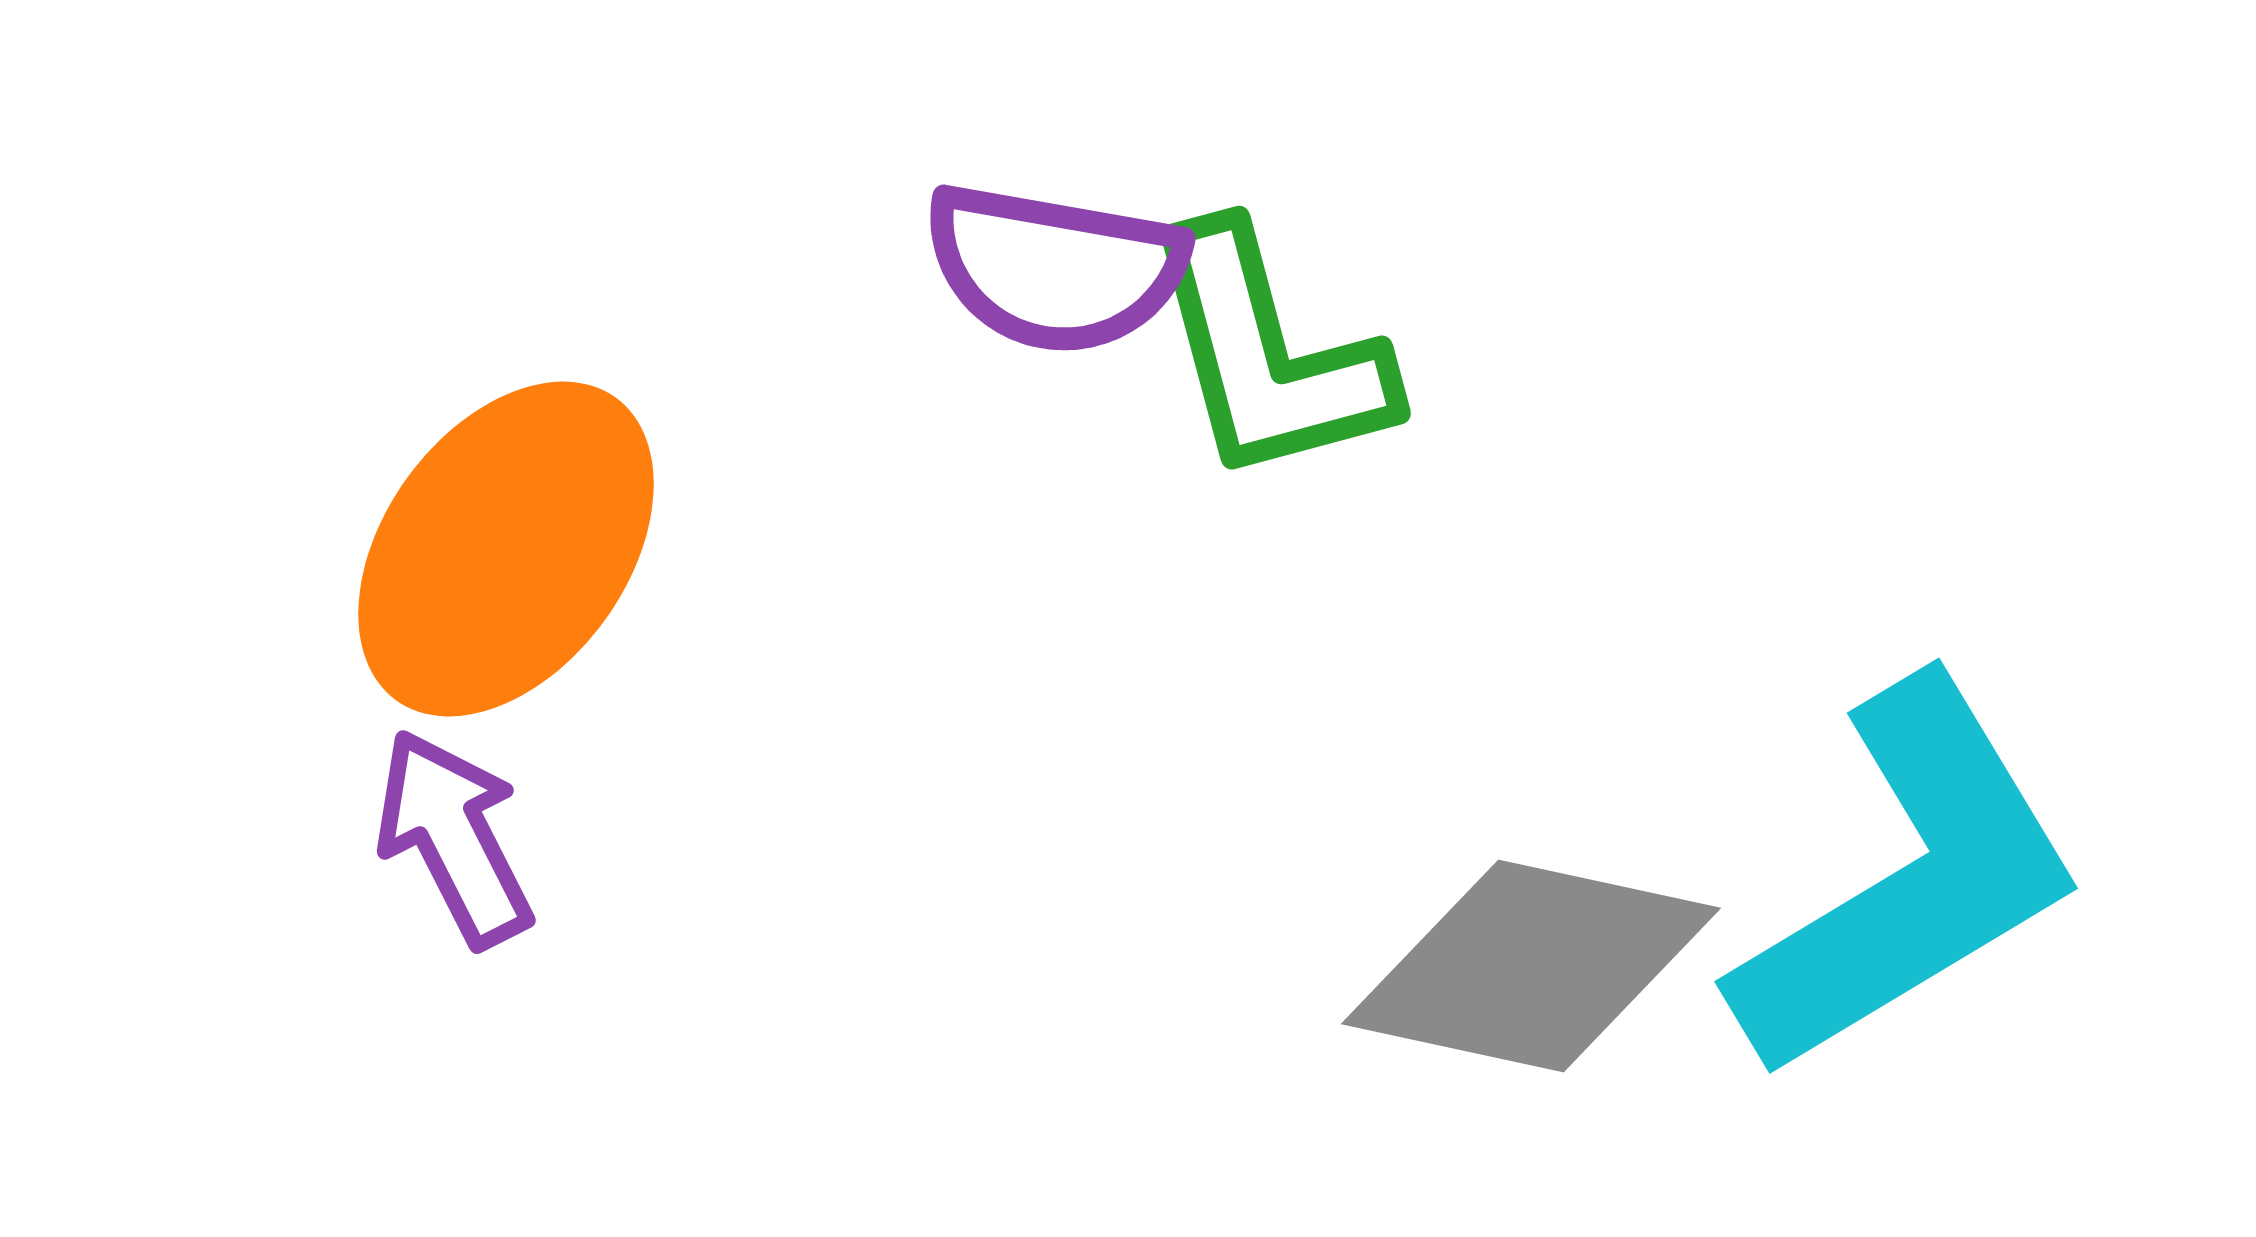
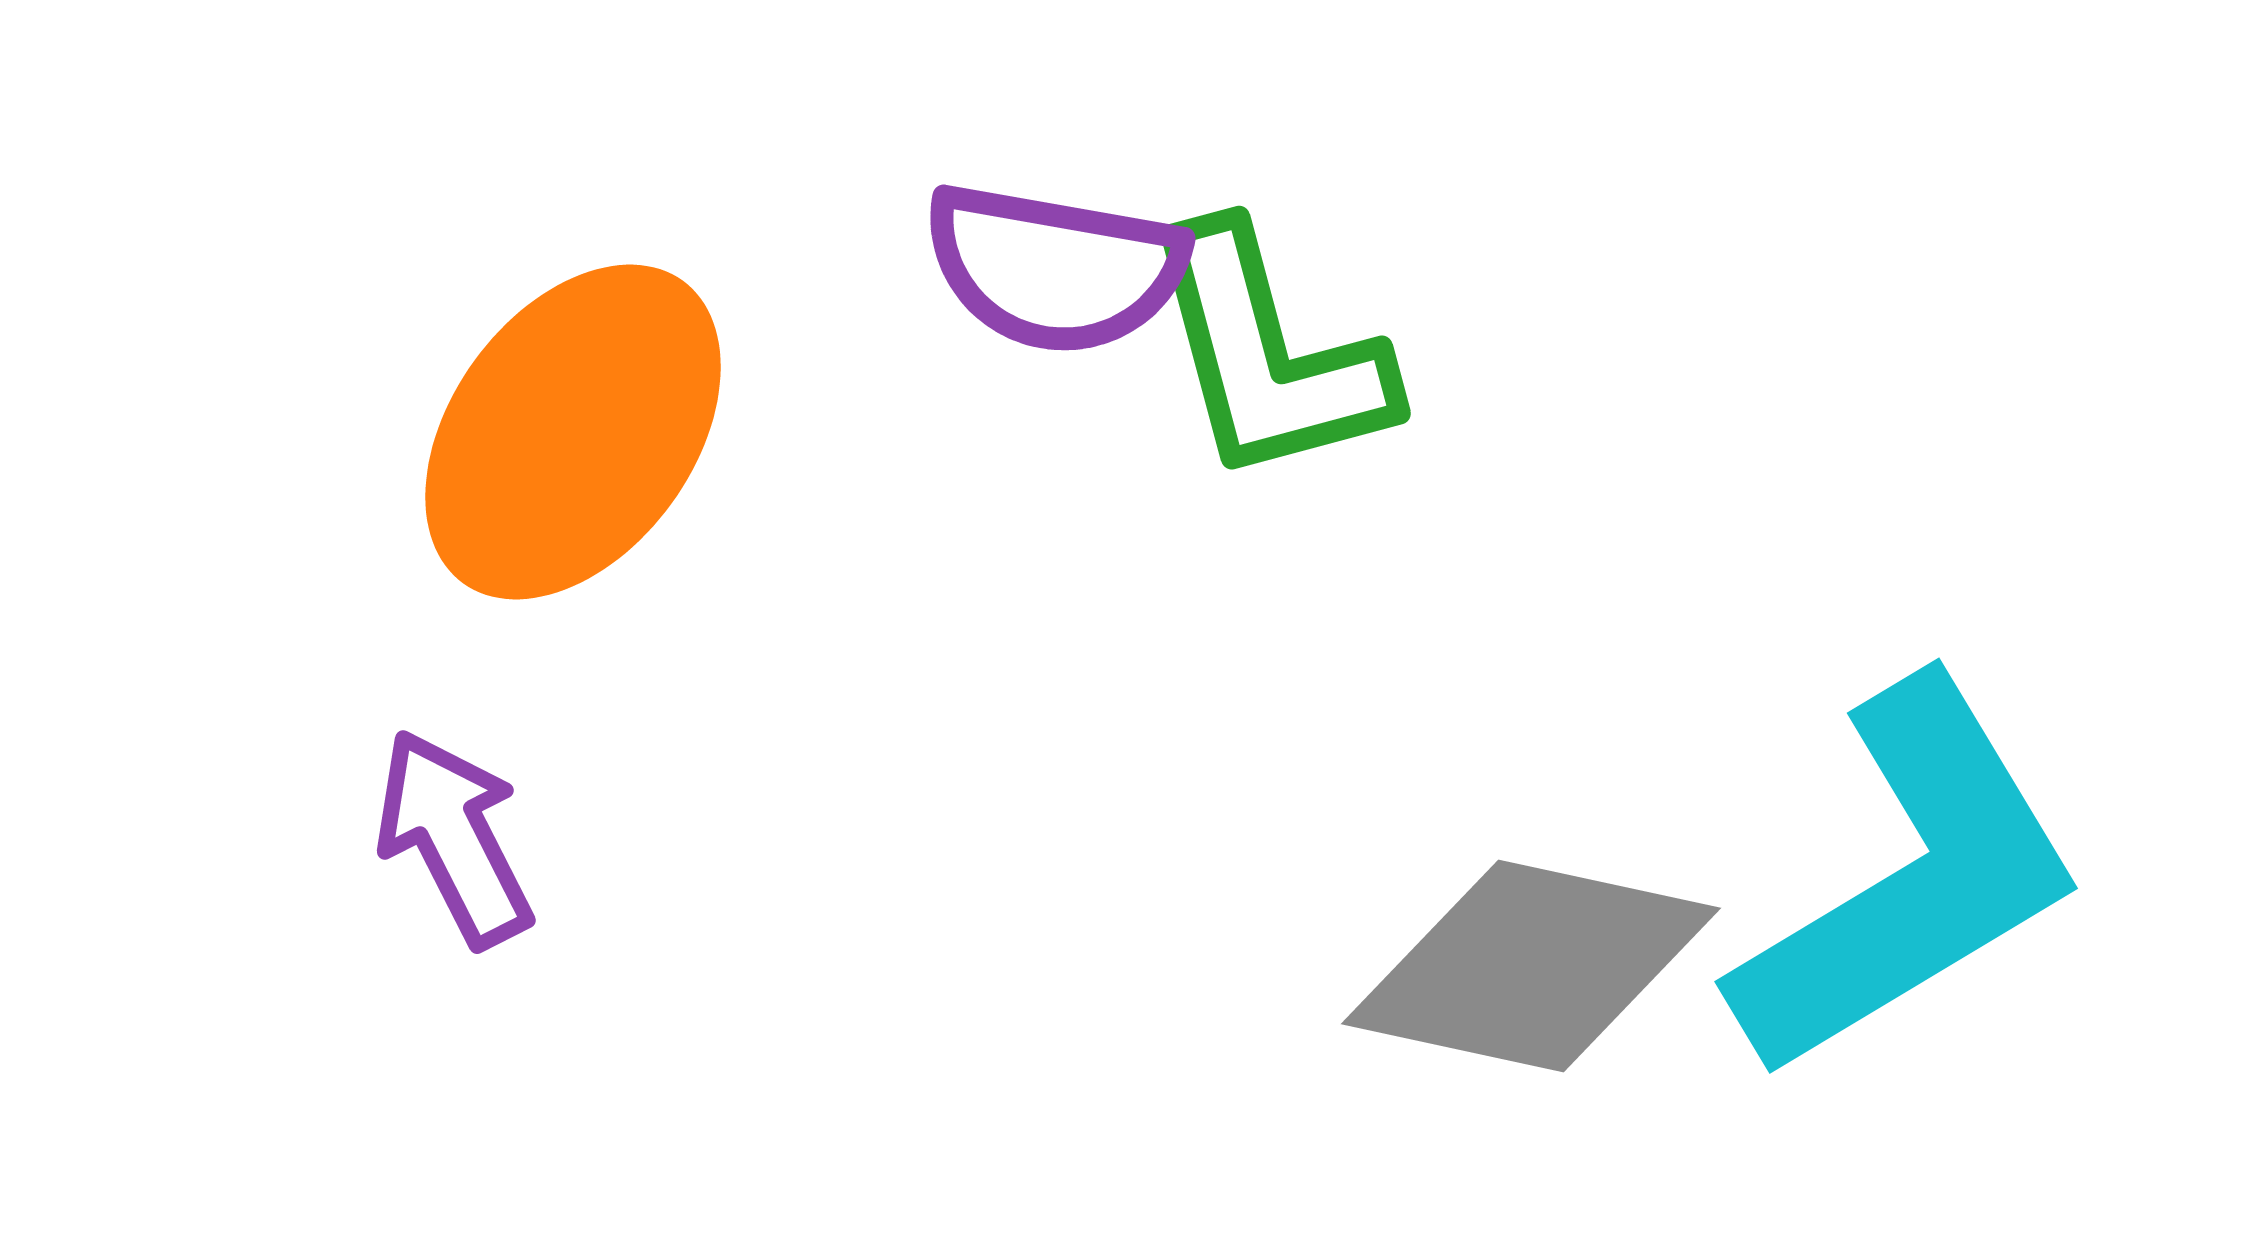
orange ellipse: moved 67 px right, 117 px up
